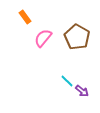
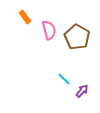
pink semicircle: moved 6 px right, 8 px up; rotated 126 degrees clockwise
cyan line: moved 3 px left, 2 px up
purple arrow: rotated 88 degrees counterclockwise
